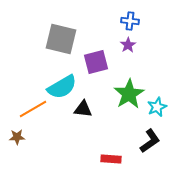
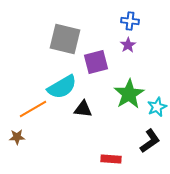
gray square: moved 4 px right
